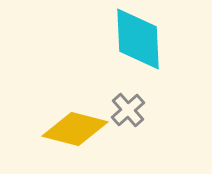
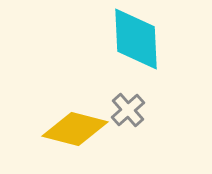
cyan diamond: moved 2 px left
